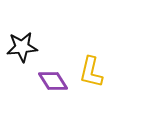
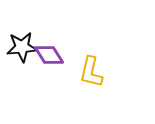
purple diamond: moved 4 px left, 26 px up
